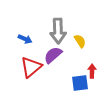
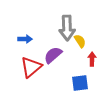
gray arrow: moved 9 px right, 3 px up
blue arrow: rotated 24 degrees counterclockwise
red arrow: moved 12 px up
